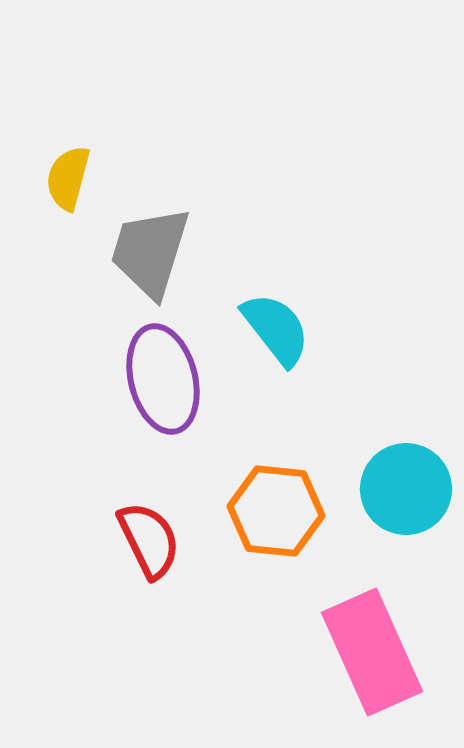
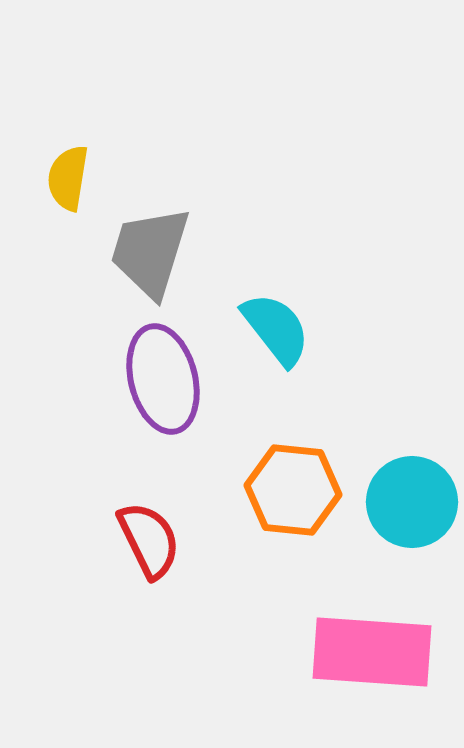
yellow semicircle: rotated 6 degrees counterclockwise
cyan circle: moved 6 px right, 13 px down
orange hexagon: moved 17 px right, 21 px up
pink rectangle: rotated 62 degrees counterclockwise
